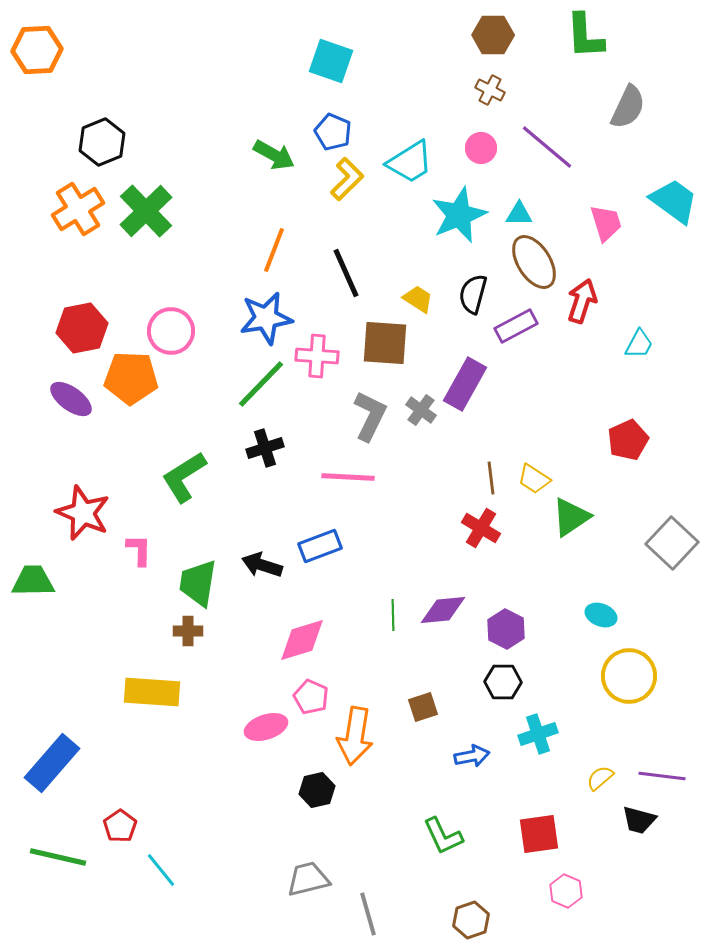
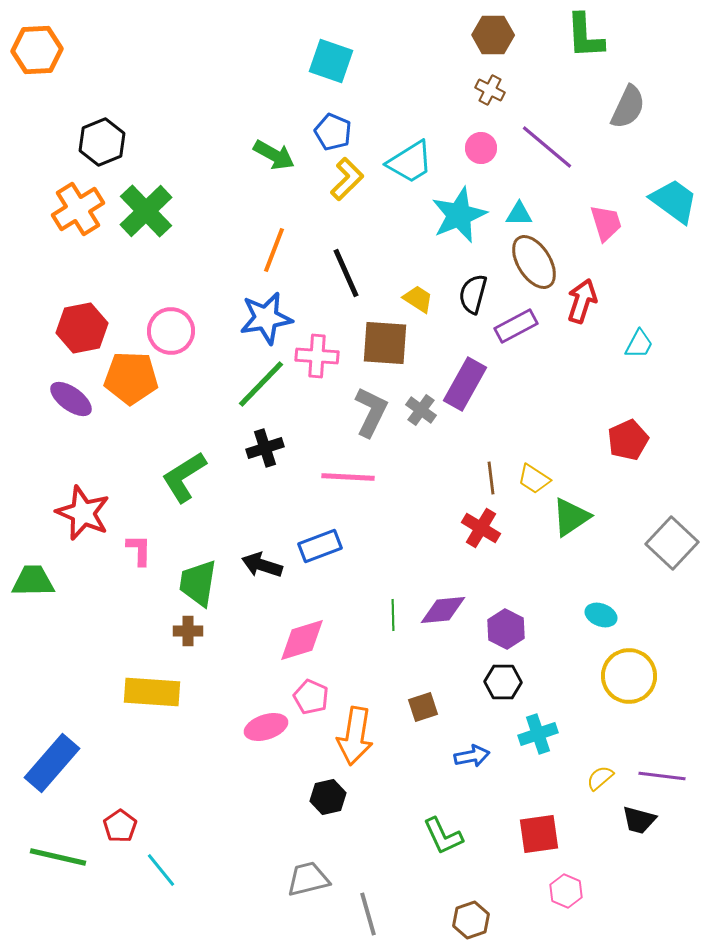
gray L-shape at (370, 416): moved 1 px right, 4 px up
black hexagon at (317, 790): moved 11 px right, 7 px down
